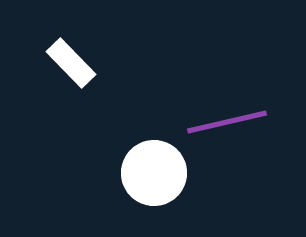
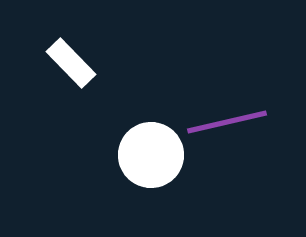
white circle: moved 3 px left, 18 px up
